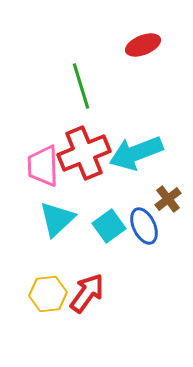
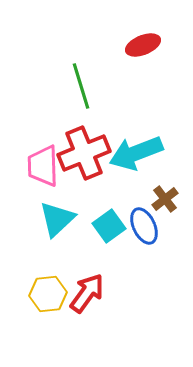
brown cross: moved 3 px left
